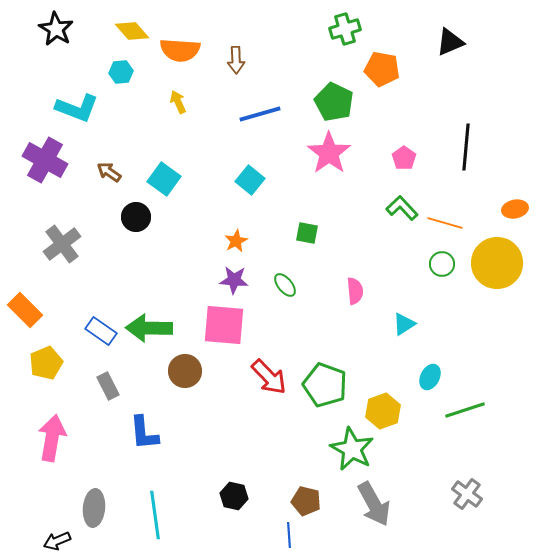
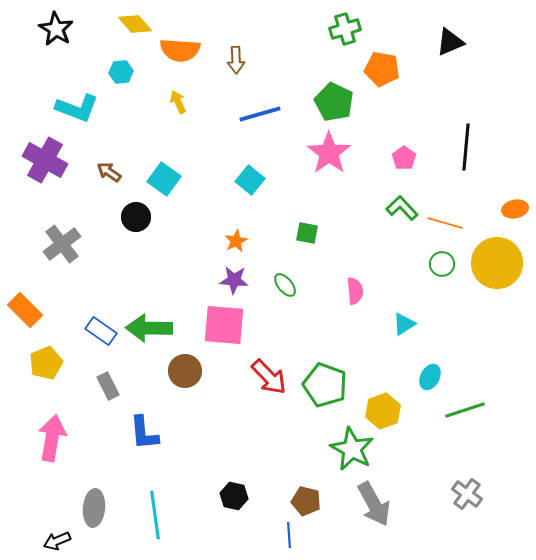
yellow diamond at (132, 31): moved 3 px right, 7 px up
